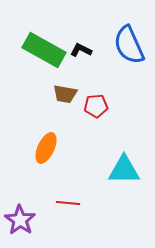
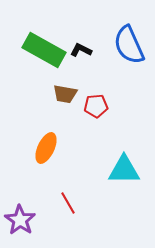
red line: rotated 55 degrees clockwise
